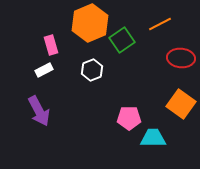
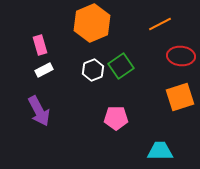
orange hexagon: moved 2 px right
green square: moved 1 px left, 26 px down
pink rectangle: moved 11 px left
red ellipse: moved 2 px up
white hexagon: moved 1 px right
orange square: moved 1 px left, 7 px up; rotated 36 degrees clockwise
pink pentagon: moved 13 px left
cyan trapezoid: moved 7 px right, 13 px down
